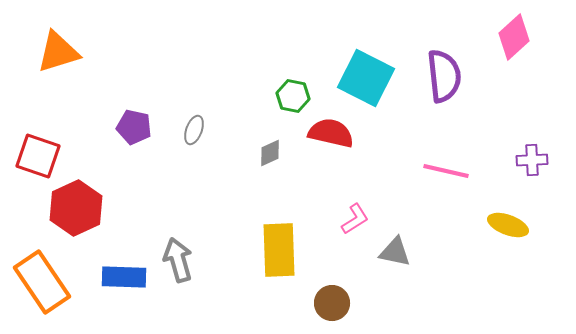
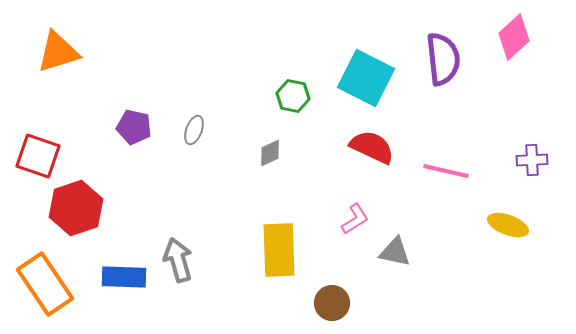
purple semicircle: moved 1 px left, 17 px up
red semicircle: moved 41 px right, 14 px down; rotated 12 degrees clockwise
red hexagon: rotated 6 degrees clockwise
orange rectangle: moved 3 px right, 2 px down
